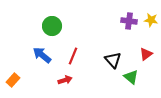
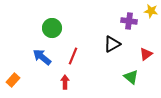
yellow star: moved 9 px up
green circle: moved 2 px down
blue arrow: moved 2 px down
black triangle: moved 1 px left, 16 px up; rotated 42 degrees clockwise
red arrow: moved 2 px down; rotated 72 degrees counterclockwise
